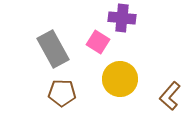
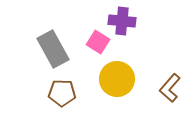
purple cross: moved 3 px down
yellow circle: moved 3 px left
brown L-shape: moved 8 px up
